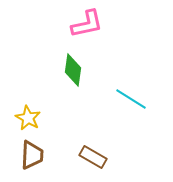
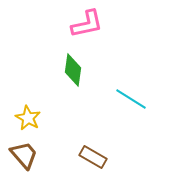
brown trapezoid: moved 8 px left; rotated 44 degrees counterclockwise
